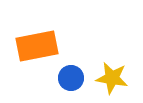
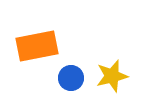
yellow star: moved 2 px up; rotated 24 degrees counterclockwise
